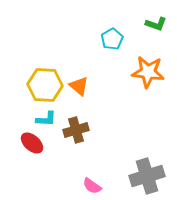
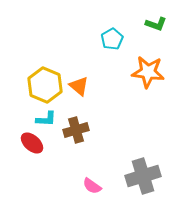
yellow hexagon: rotated 20 degrees clockwise
gray cross: moved 4 px left
